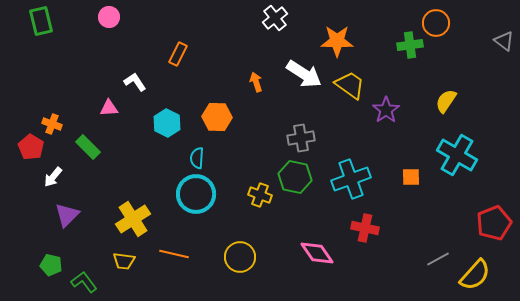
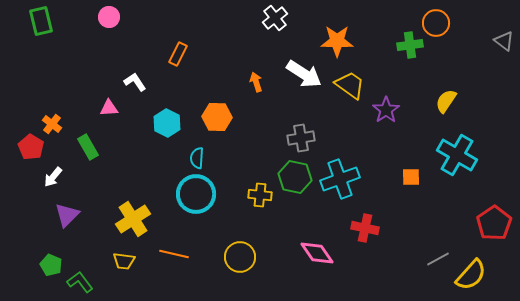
orange cross at (52, 124): rotated 18 degrees clockwise
green rectangle at (88, 147): rotated 15 degrees clockwise
cyan cross at (351, 179): moved 11 px left
yellow cross at (260, 195): rotated 15 degrees counterclockwise
red pentagon at (494, 223): rotated 12 degrees counterclockwise
green pentagon at (51, 265): rotated 10 degrees clockwise
yellow semicircle at (475, 275): moved 4 px left
green L-shape at (84, 282): moved 4 px left
